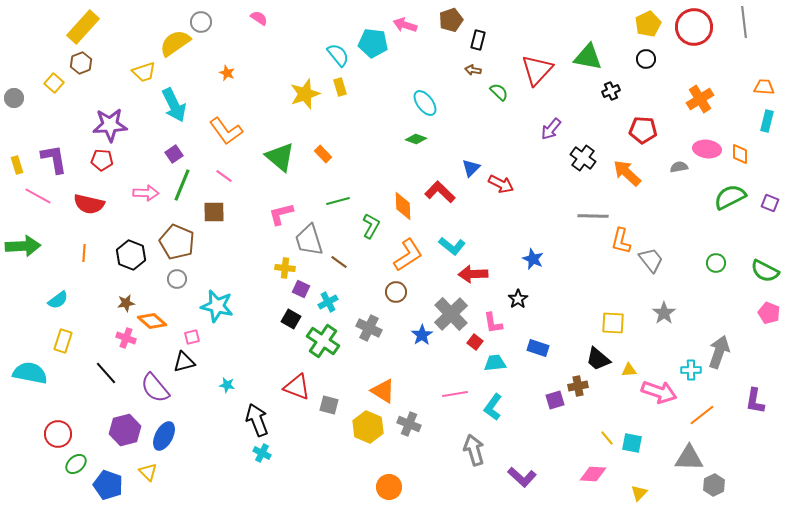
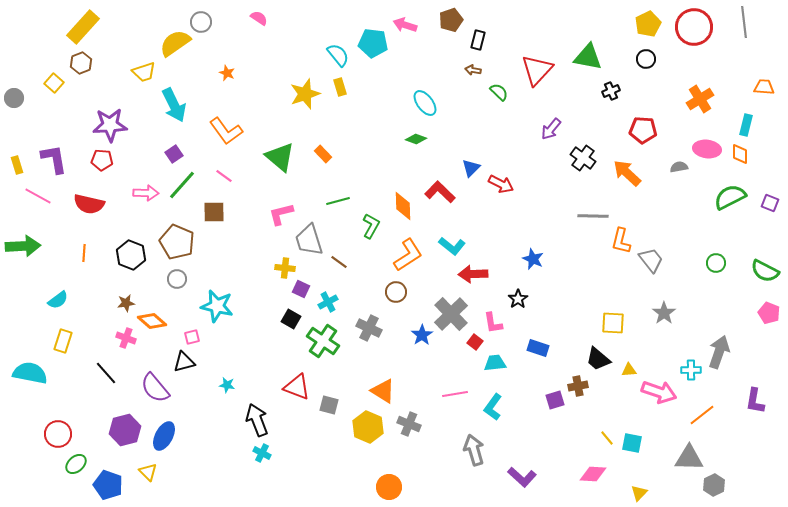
cyan rectangle at (767, 121): moved 21 px left, 4 px down
green line at (182, 185): rotated 20 degrees clockwise
